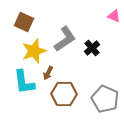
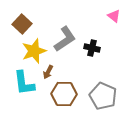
pink triangle: rotated 16 degrees clockwise
brown square: moved 2 px left, 2 px down; rotated 18 degrees clockwise
black cross: rotated 35 degrees counterclockwise
brown arrow: moved 1 px up
cyan L-shape: moved 1 px down
gray pentagon: moved 2 px left, 3 px up
